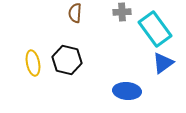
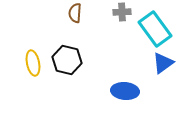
blue ellipse: moved 2 px left
